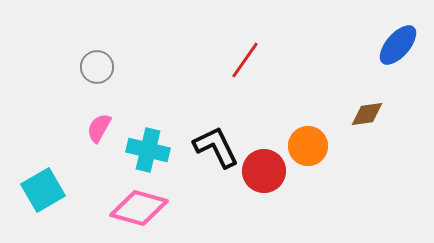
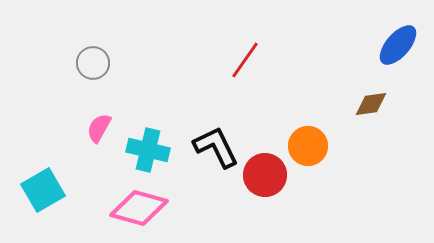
gray circle: moved 4 px left, 4 px up
brown diamond: moved 4 px right, 10 px up
red circle: moved 1 px right, 4 px down
